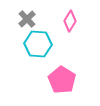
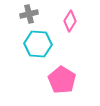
gray cross: moved 2 px right, 5 px up; rotated 30 degrees clockwise
